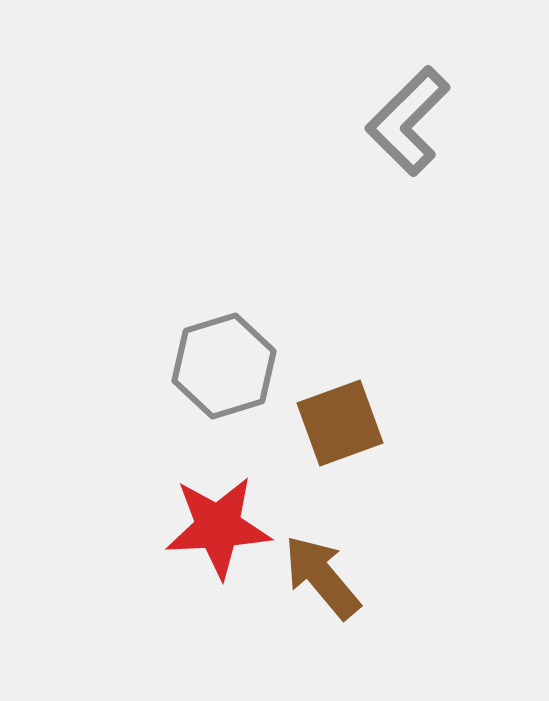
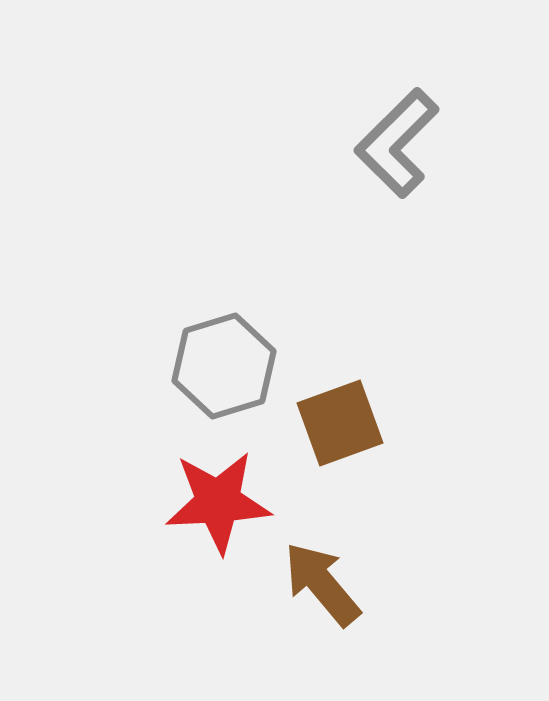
gray L-shape: moved 11 px left, 22 px down
red star: moved 25 px up
brown arrow: moved 7 px down
